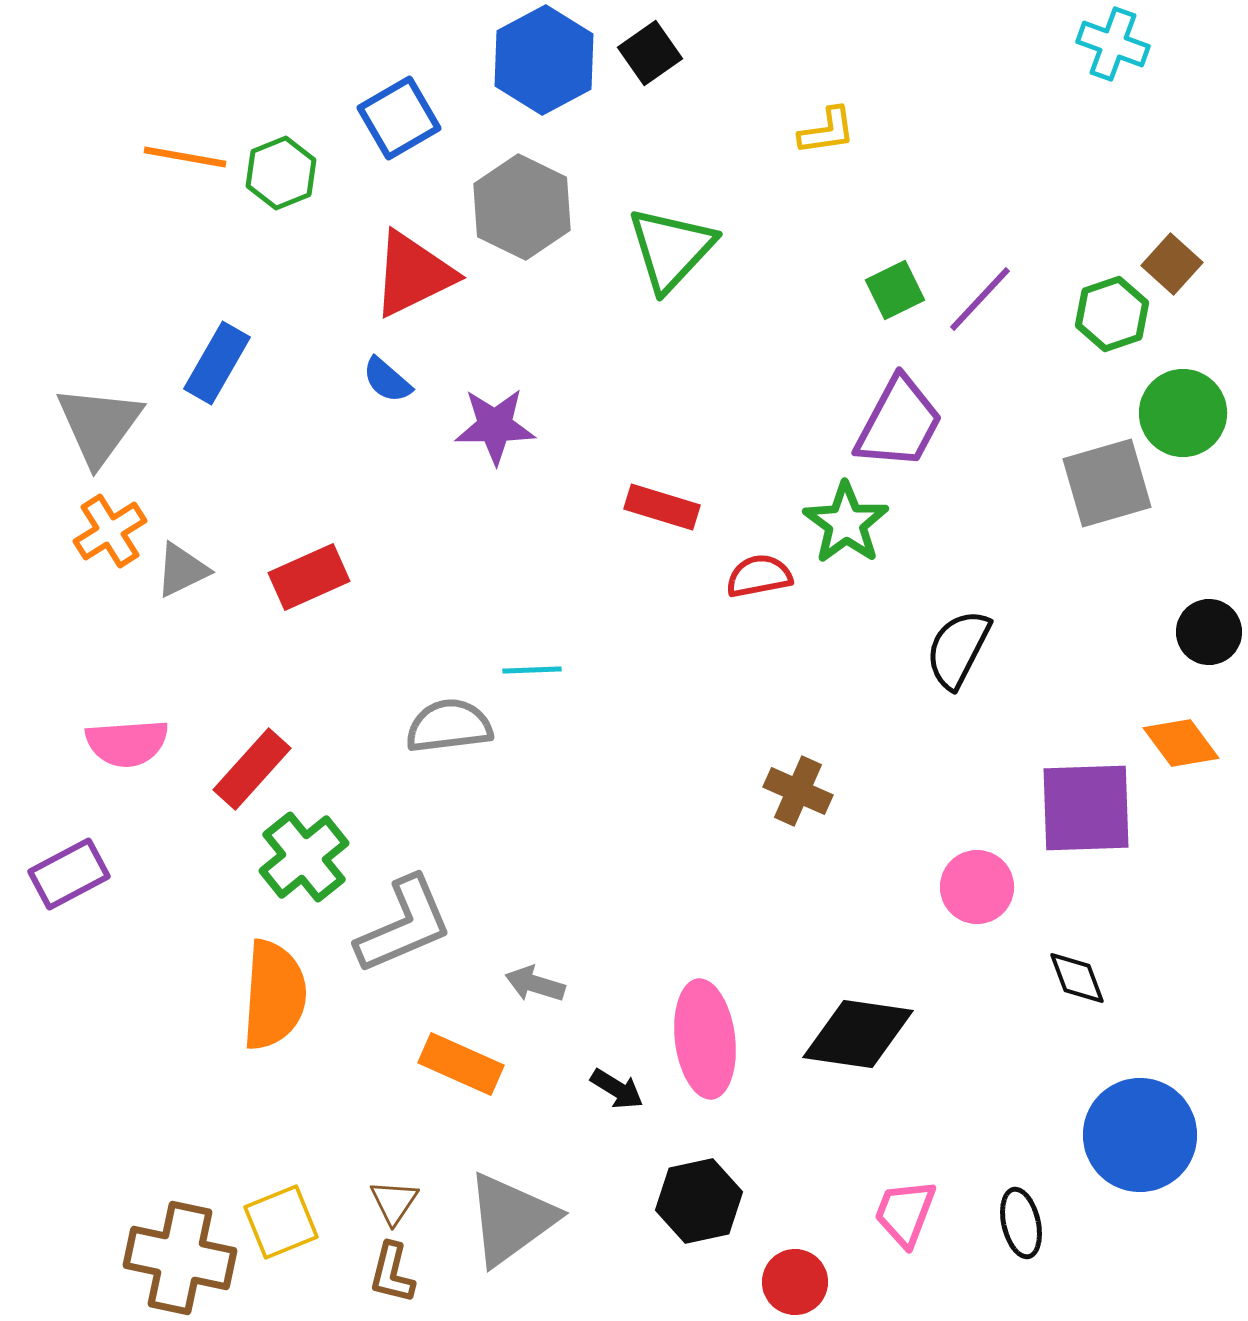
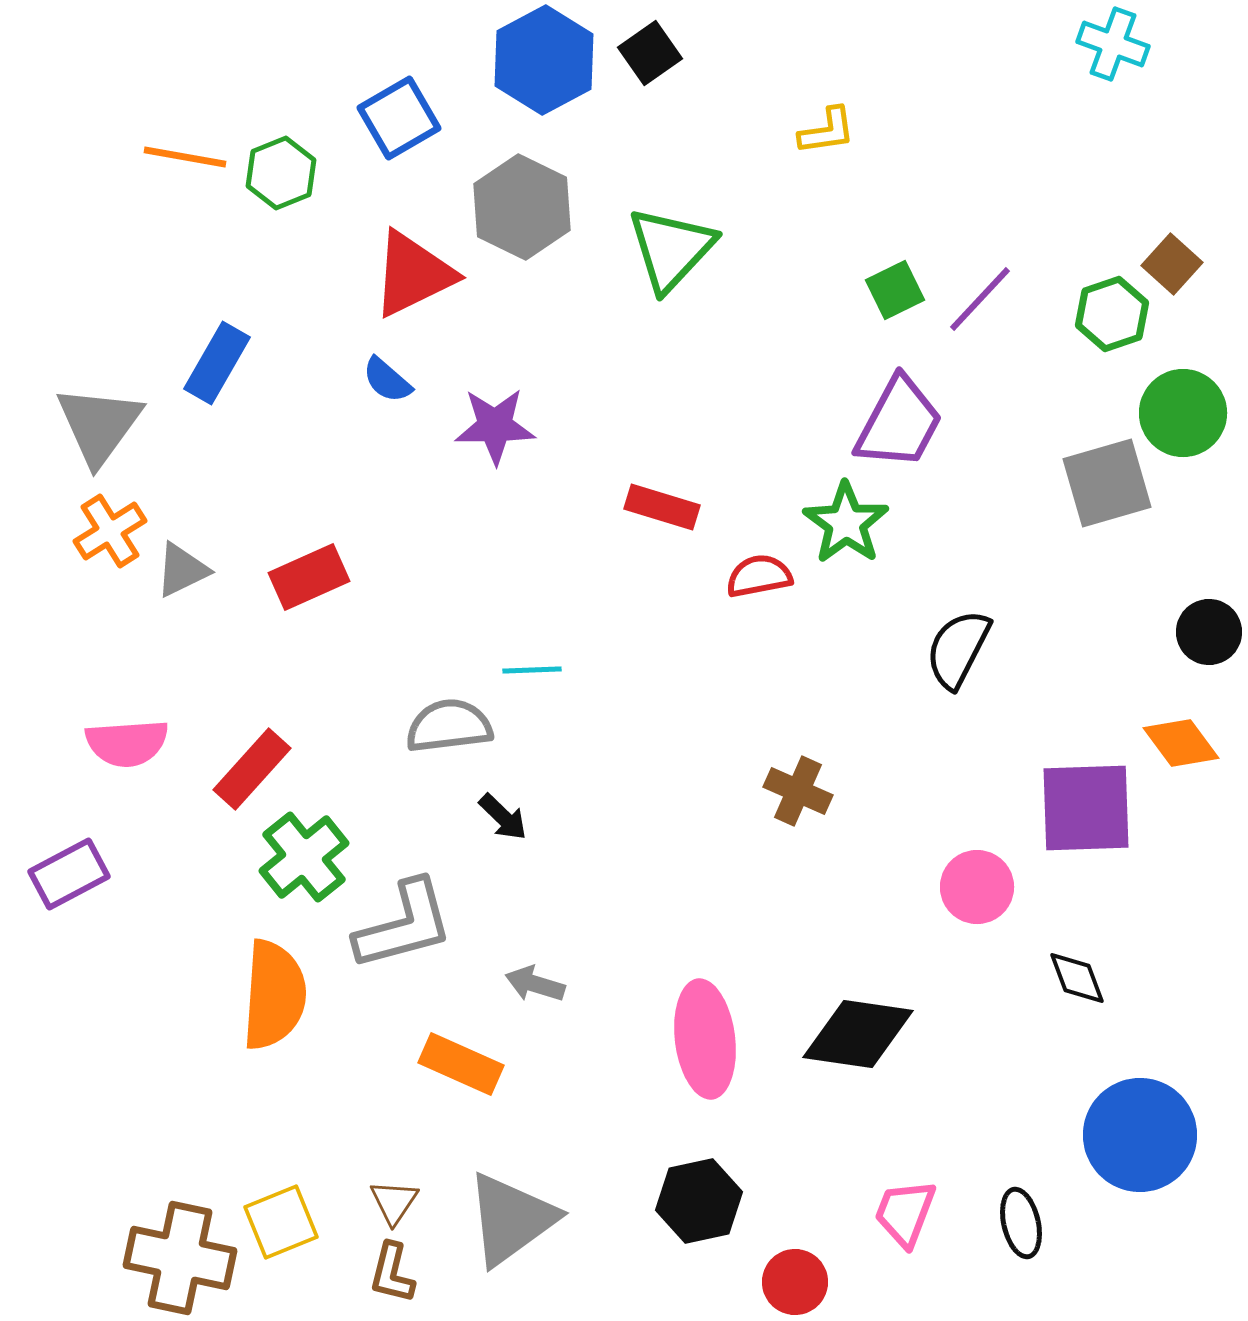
gray L-shape at (404, 925): rotated 8 degrees clockwise
black arrow at (617, 1089): moved 114 px left, 272 px up; rotated 12 degrees clockwise
